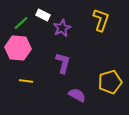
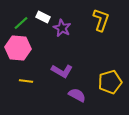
white rectangle: moved 2 px down
purple star: rotated 18 degrees counterclockwise
purple L-shape: moved 1 px left, 8 px down; rotated 105 degrees clockwise
